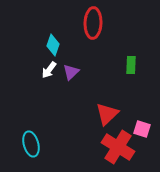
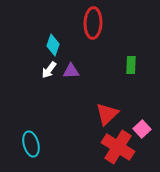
purple triangle: moved 1 px up; rotated 42 degrees clockwise
pink square: rotated 30 degrees clockwise
